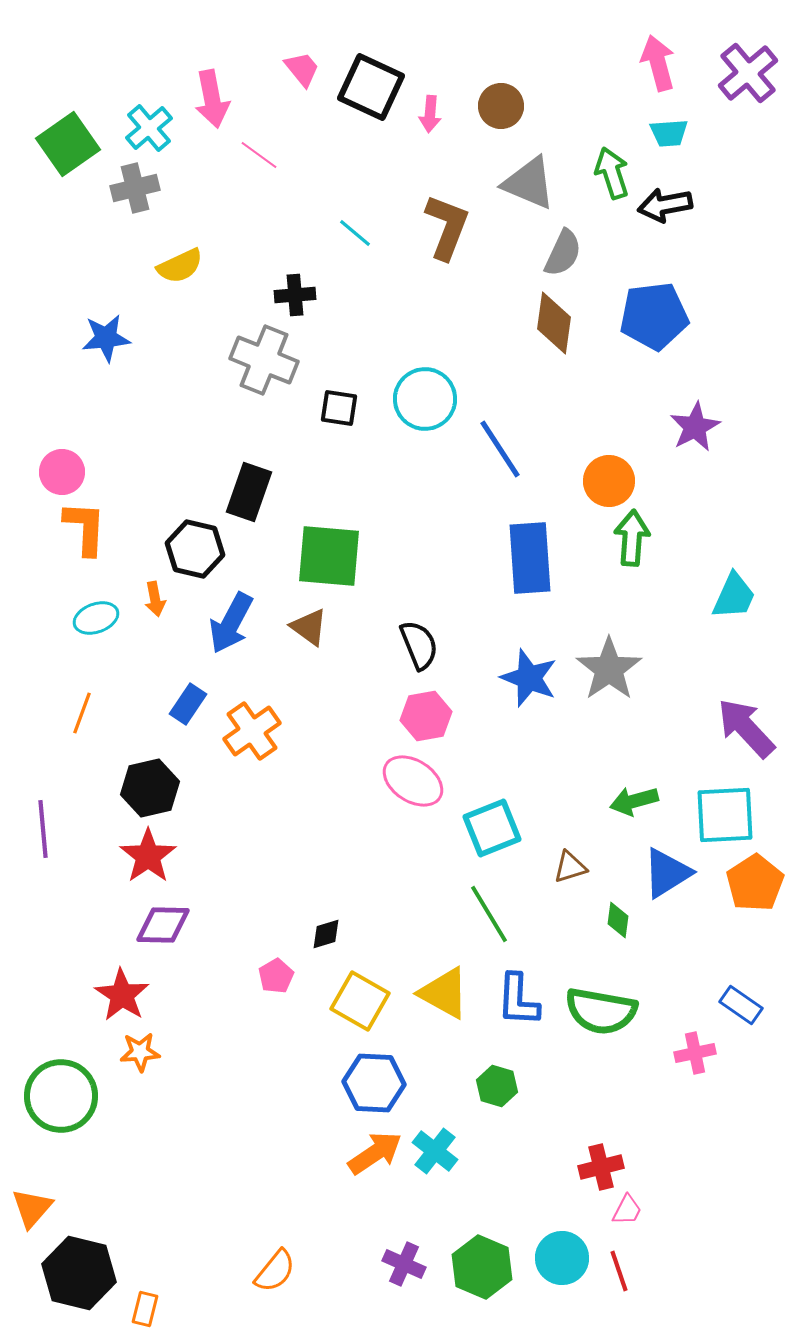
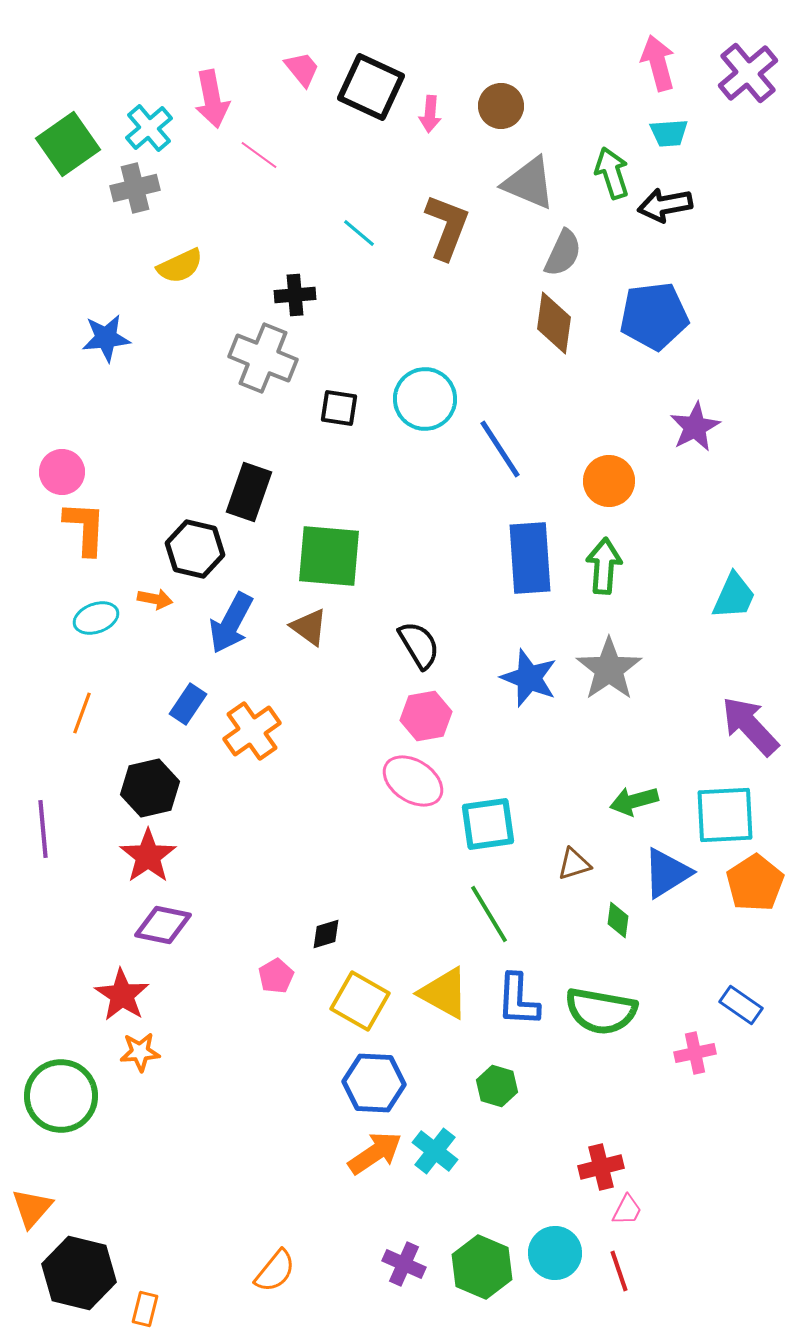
cyan line at (355, 233): moved 4 px right
gray cross at (264, 360): moved 1 px left, 2 px up
green arrow at (632, 538): moved 28 px left, 28 px down
orange arrow at (155, 599): rotated 68 degrees counterclockwise
black semicircle at (419, 645): rotated 9 degrees counterclockwise
purple arrow at (746, 728): moved 4 px right, 2 px up
cyan square at (492, 828): moved 4 px left, 4 px up; rotated 14 degrees clockwise
brown triangle at (570, 867): moved 4 px right, 3 px up
purple diamond at (163, 925): rotated 10 degrees clockwise
cyan circle at (562, 1258): moved 7 px left, 5 px up
